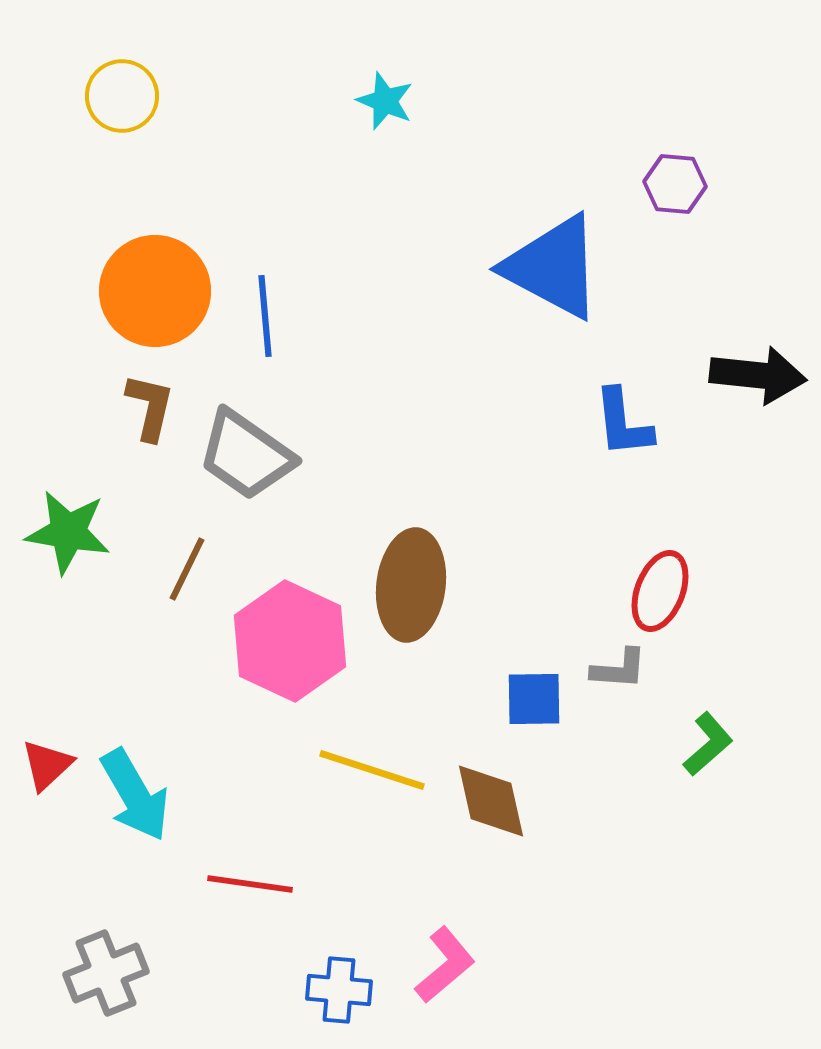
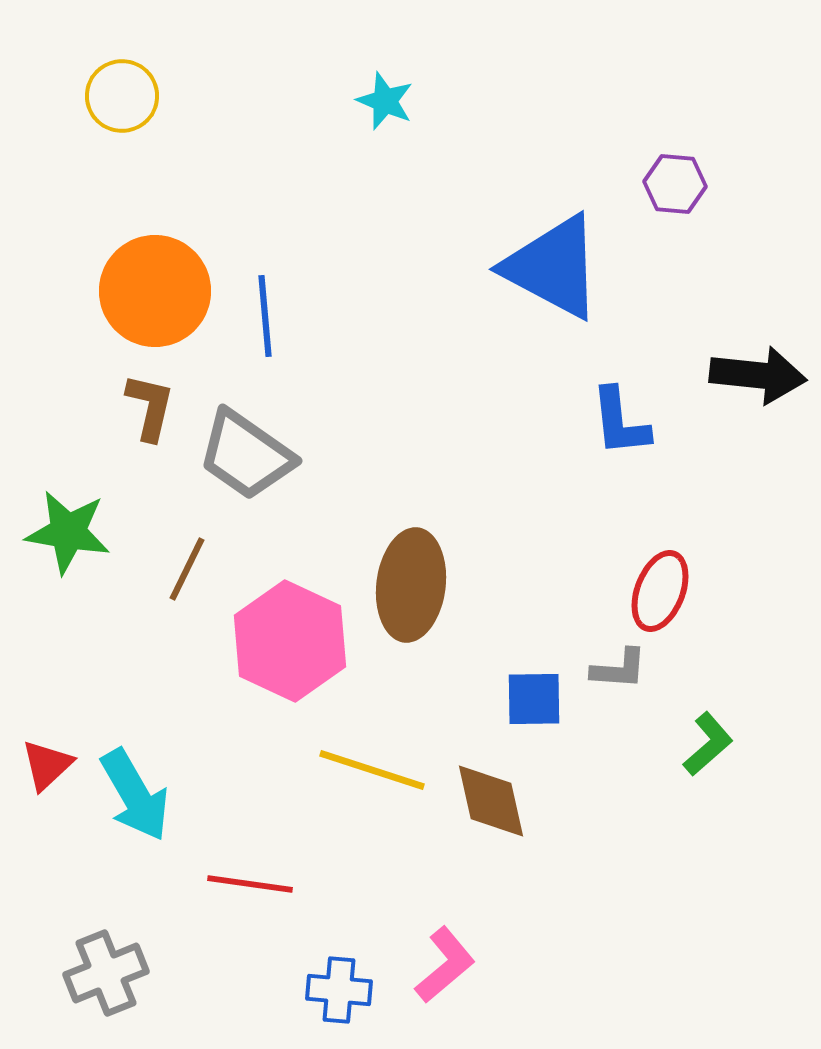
blue L-shape: moved 3 px left, 1 px up
